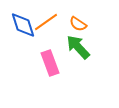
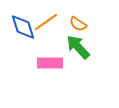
blue diamond: moved 2 px down
pink rectangle: rotated 70 degrees counterclockwise
